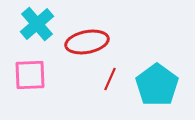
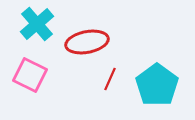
pink square: rotated 28 degrees clockwise
